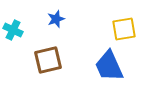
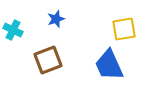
brown square: rotated 8 degrees counterclockwise
blue trapezoid: moved 1 px up
